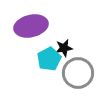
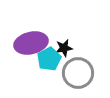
purple ellipse: moved 17 px down
